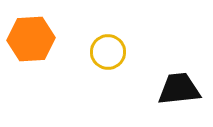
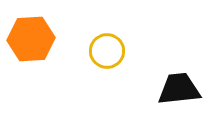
yellow circle: moved 1 px left, 1 px up
